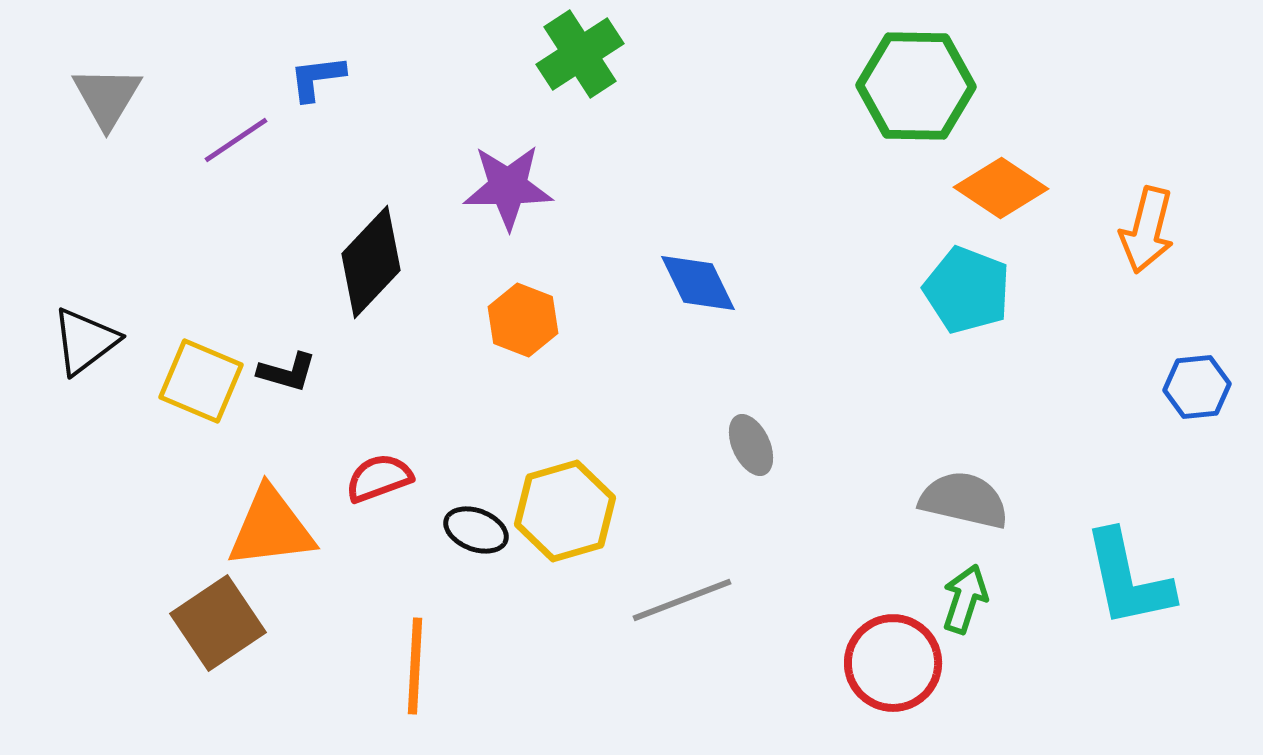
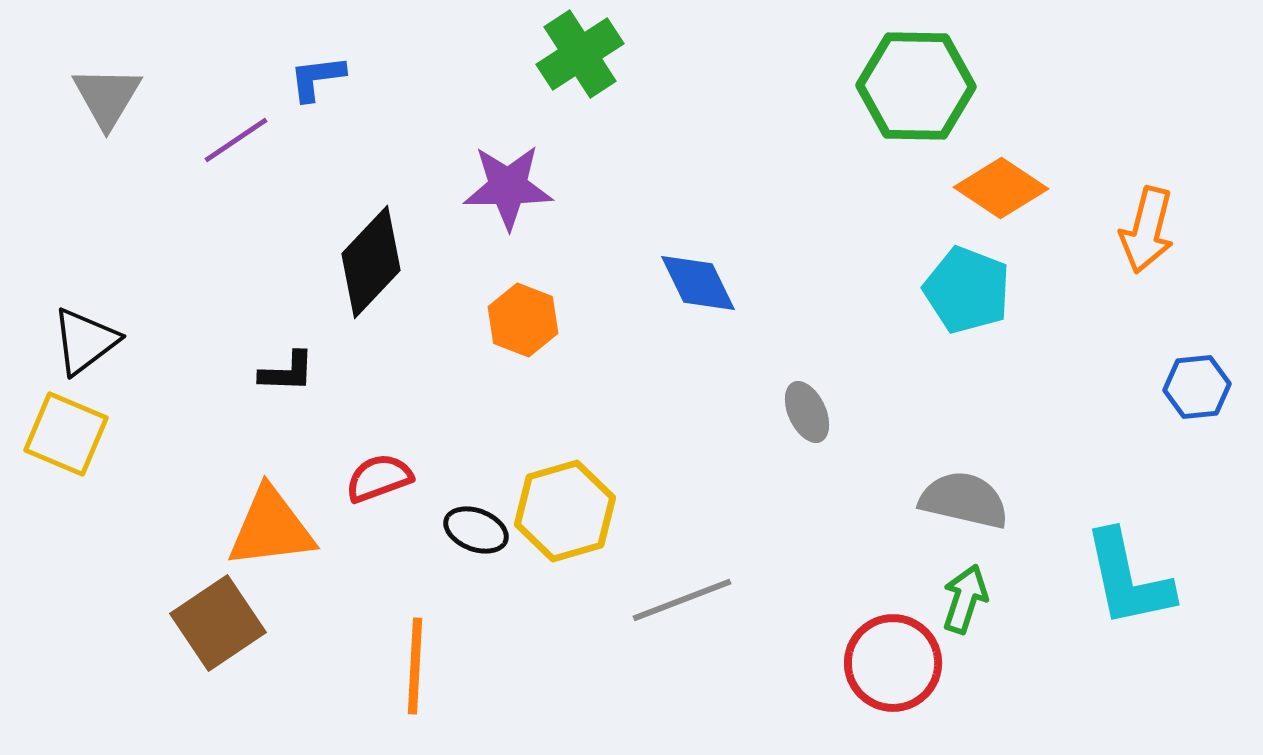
black L-shape: rotated 14 degrees counterclockwise
yellow square: moved 135 px left, 53 px down
gray ellipse: moved 56 px right, 33 px up
